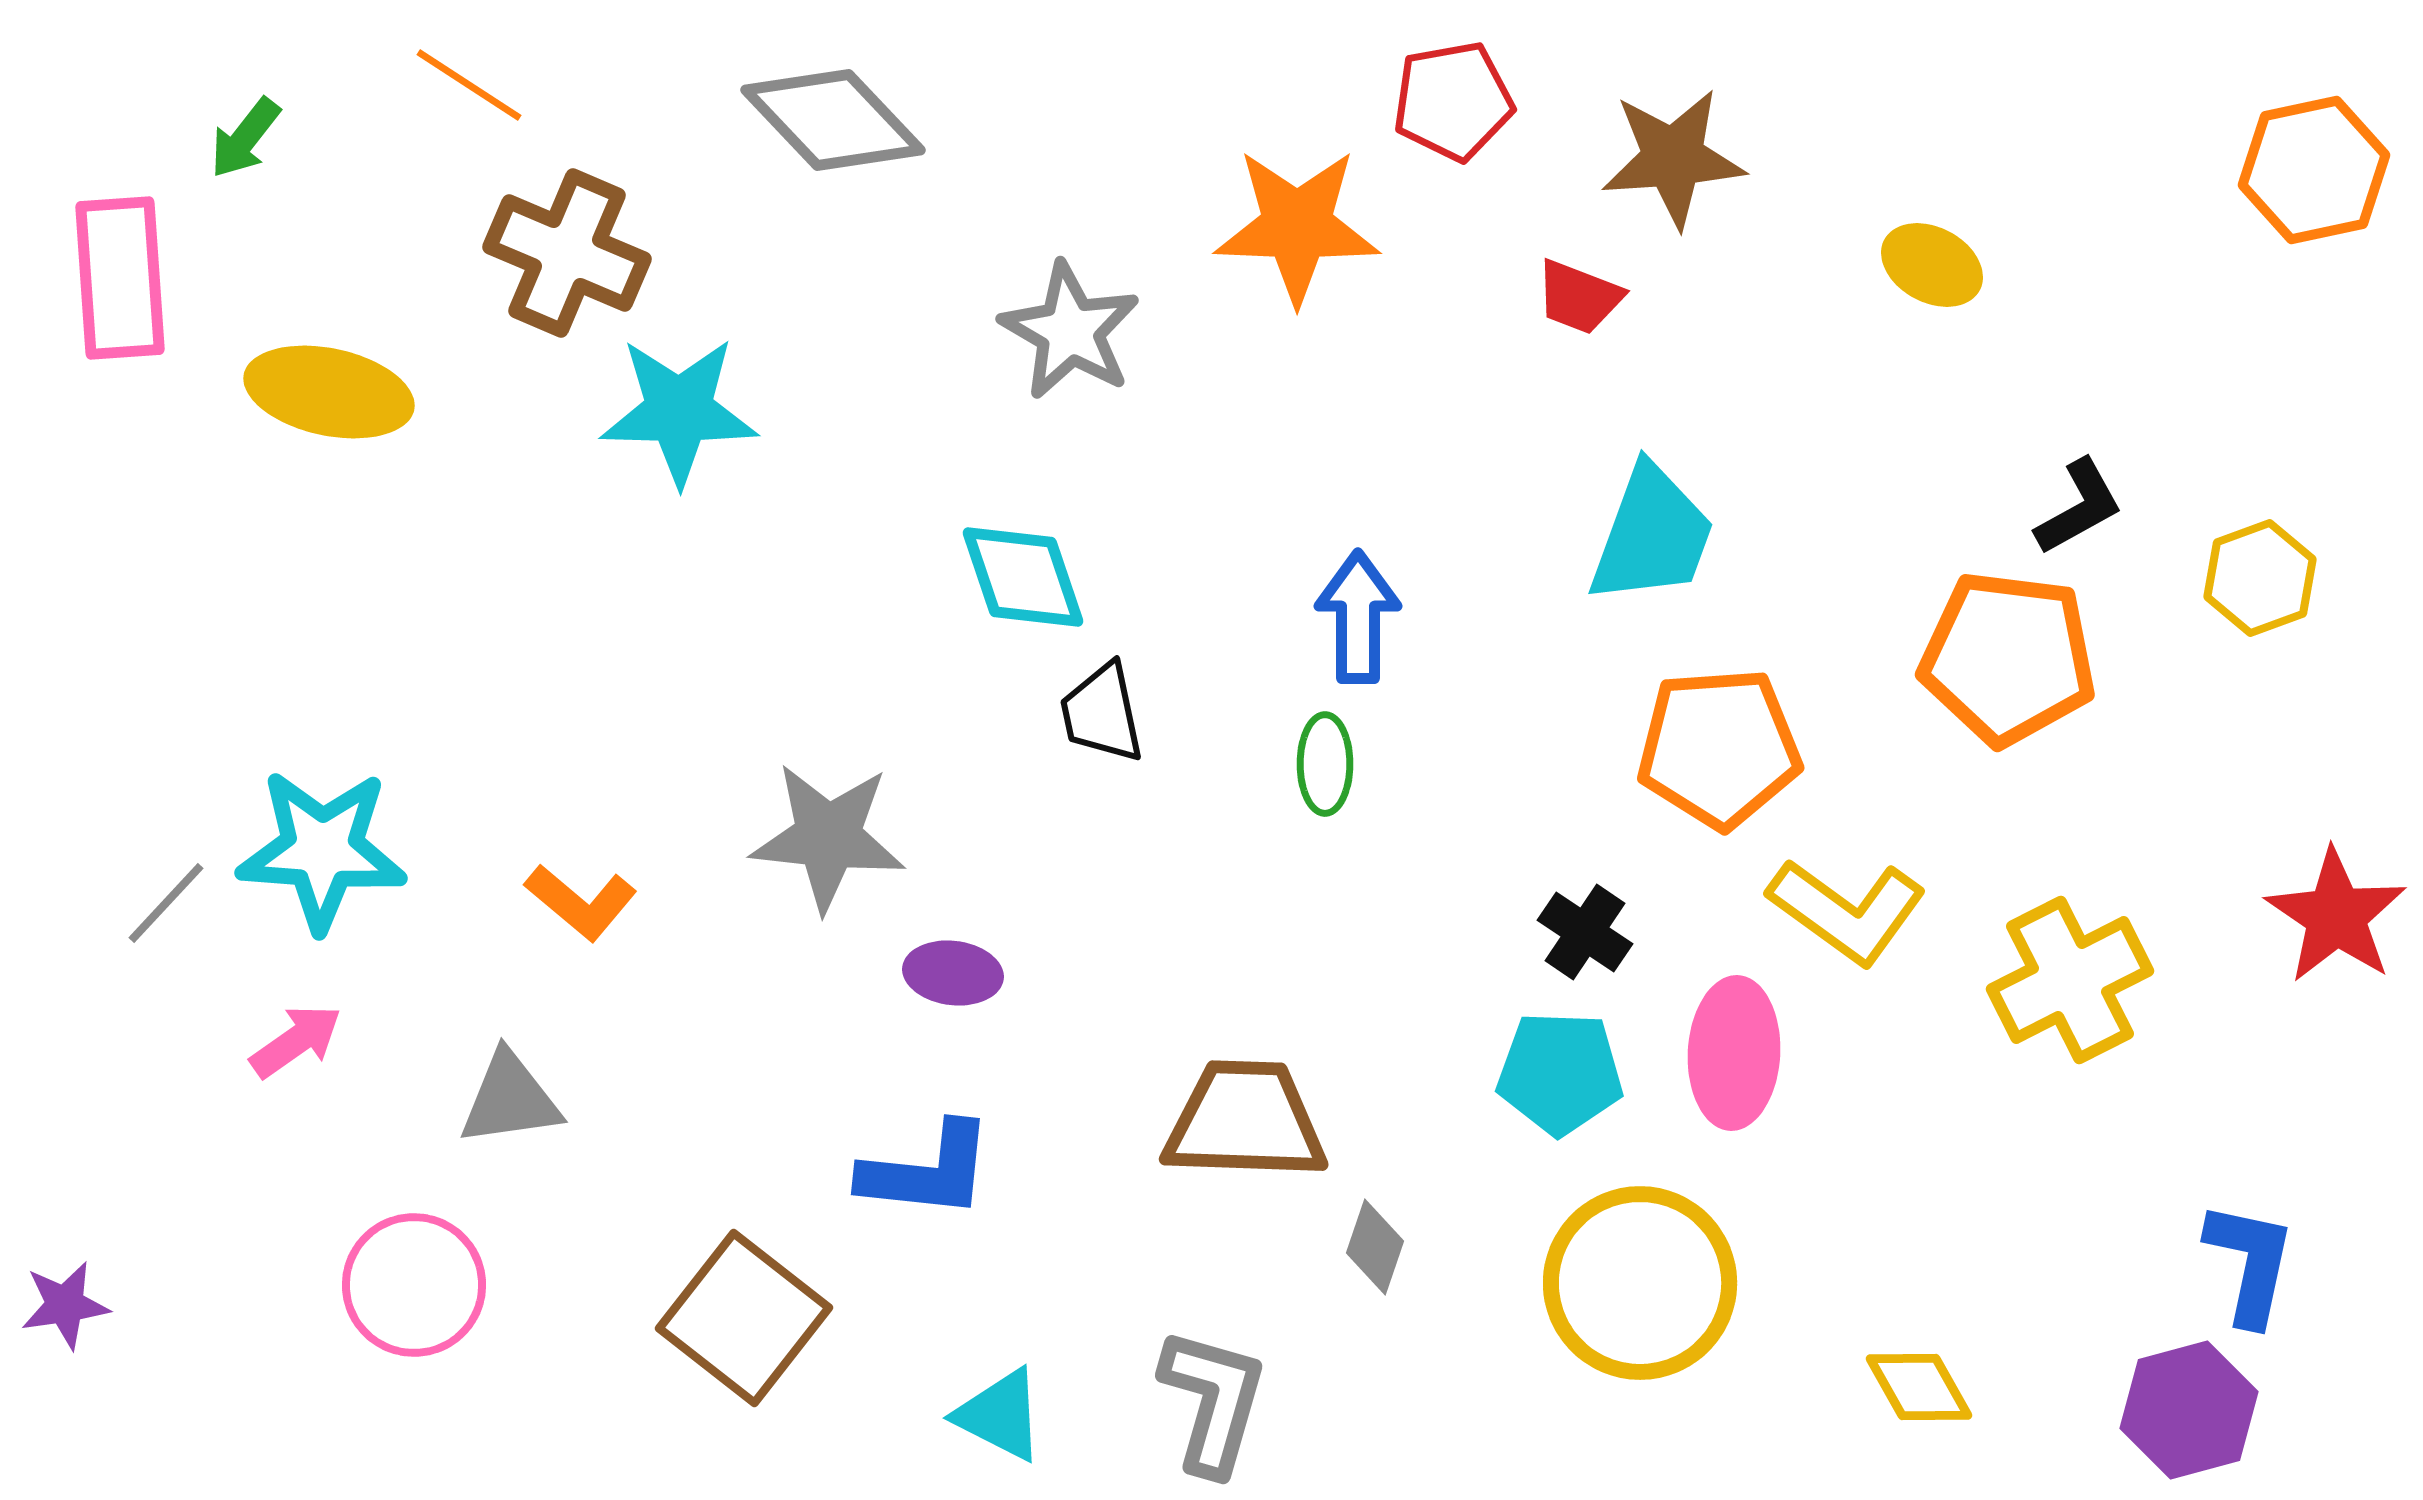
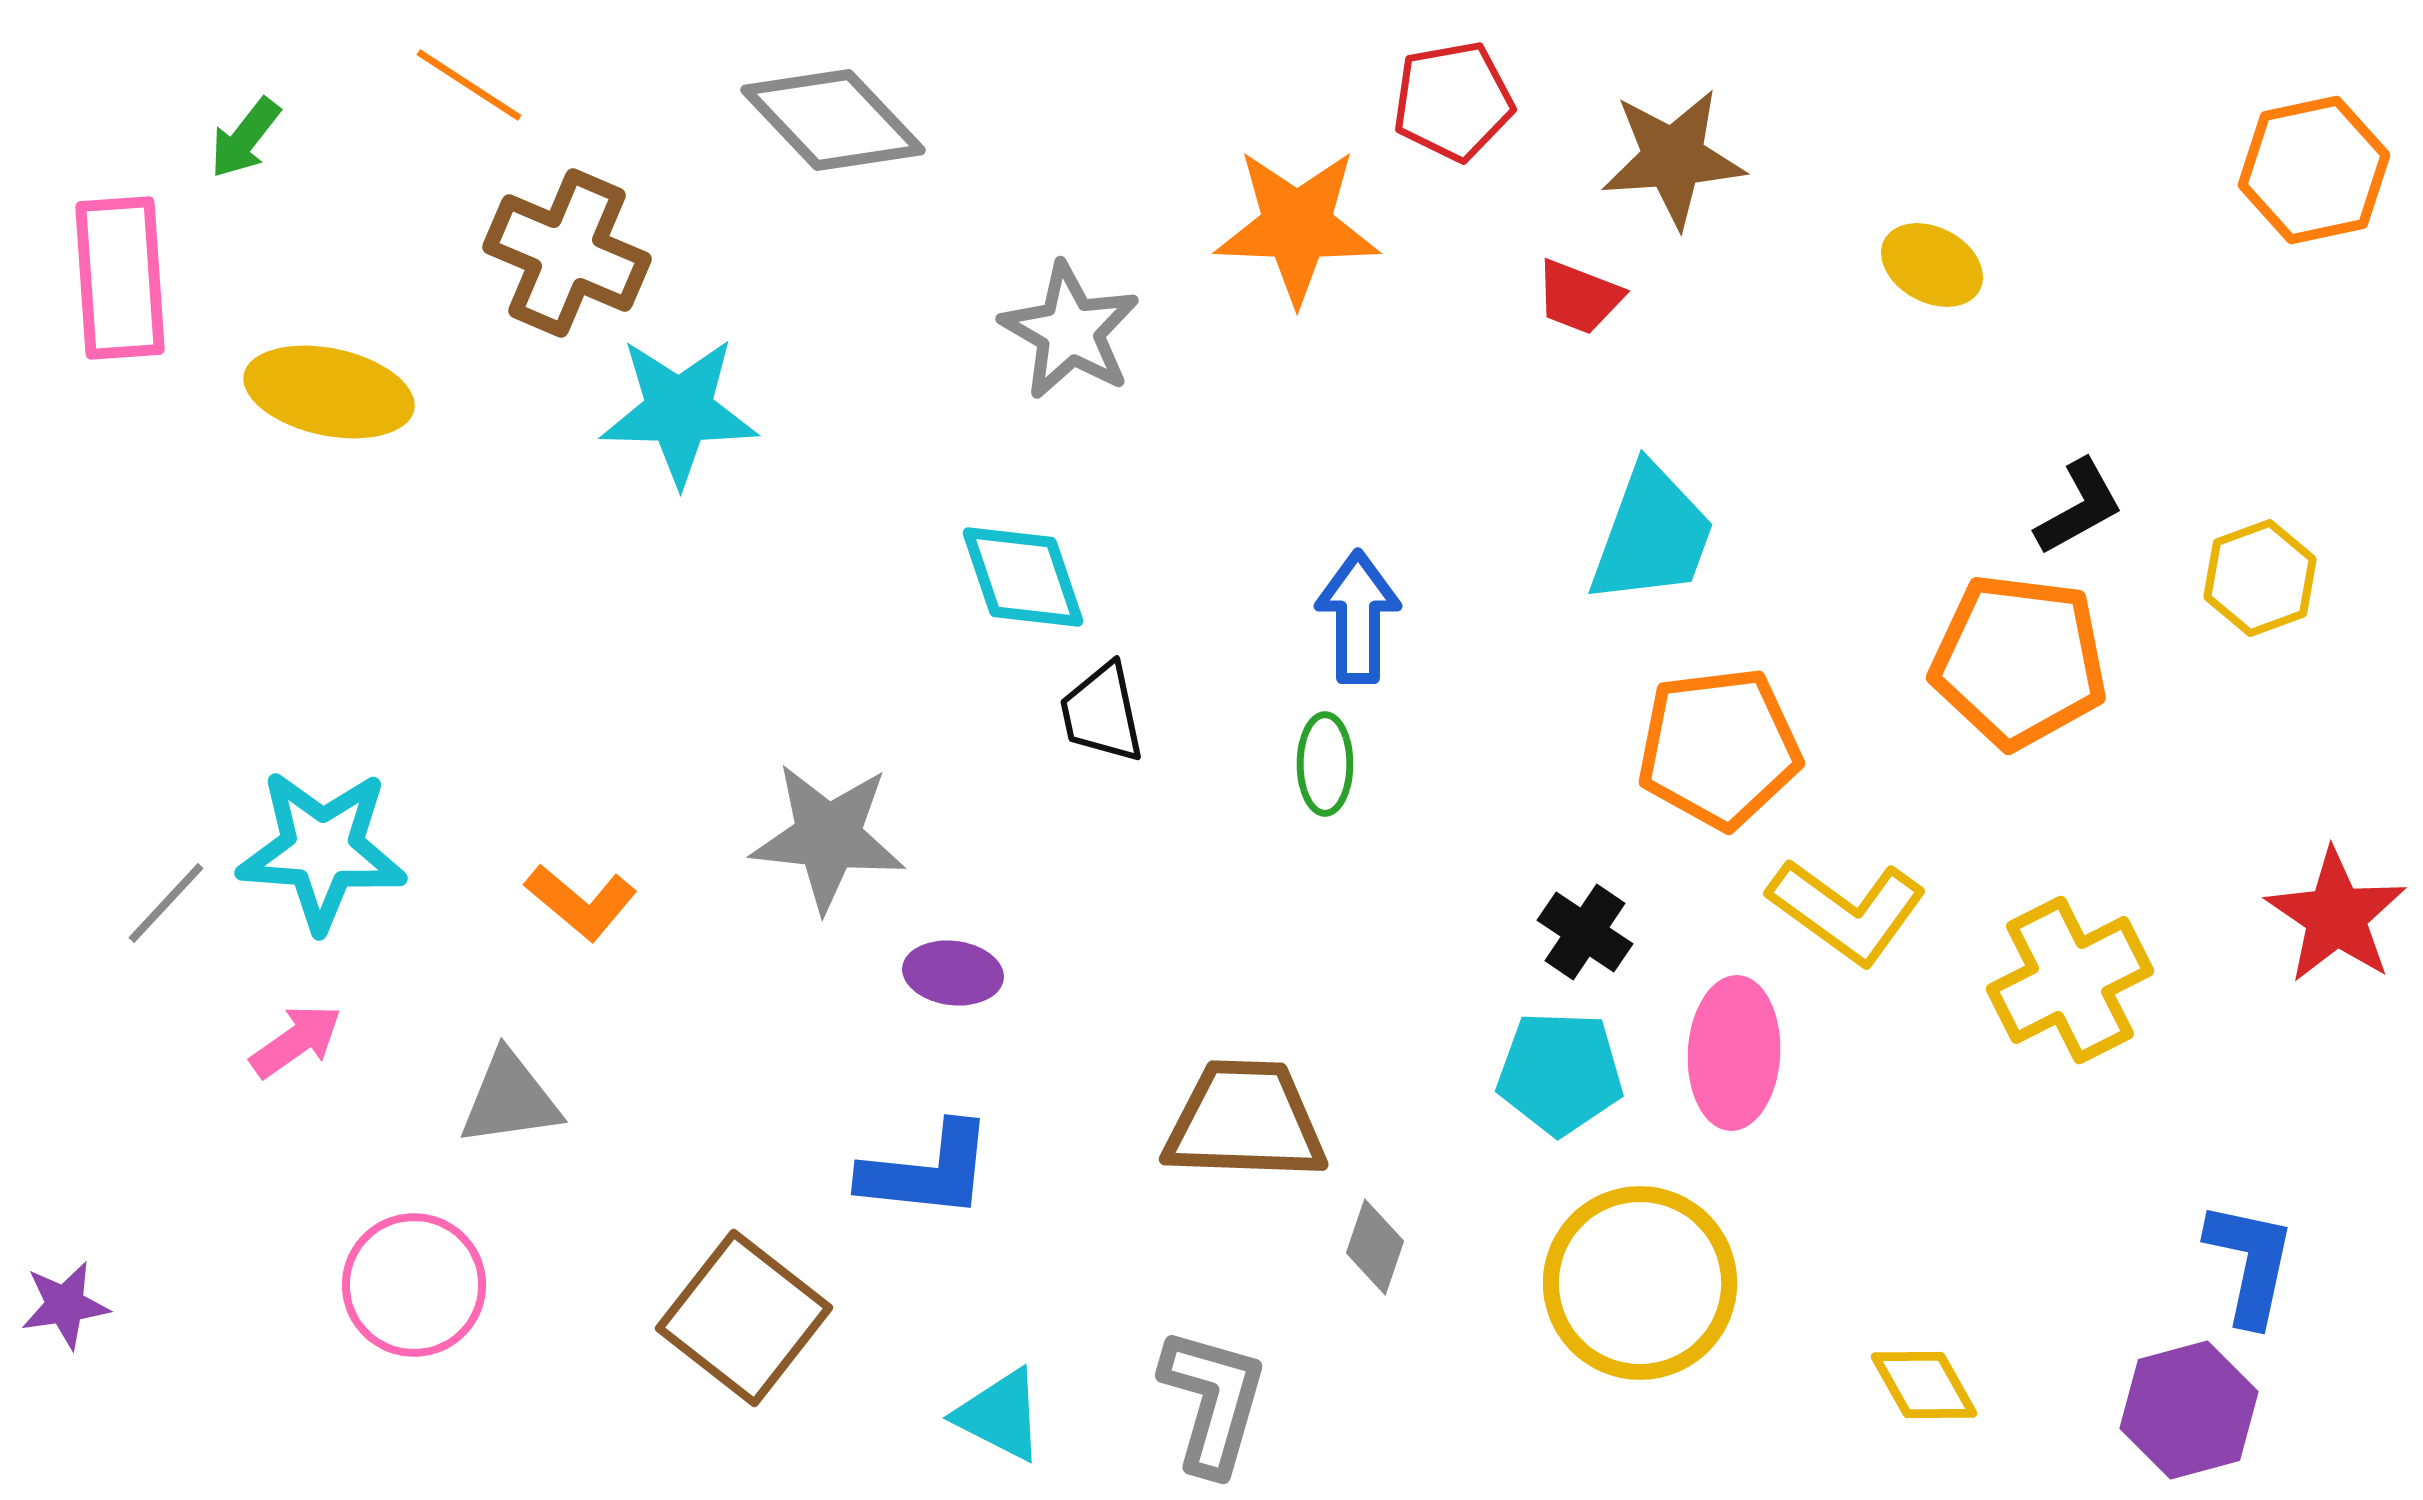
orange pentagon at (2008, 658): moved 11 px right, 3 px down
orange pentagon at (1719, 748): rotated 3 degrees counterclockwise
yellow diamond at (1919, 1387): moved 5 px right, 2 px up
